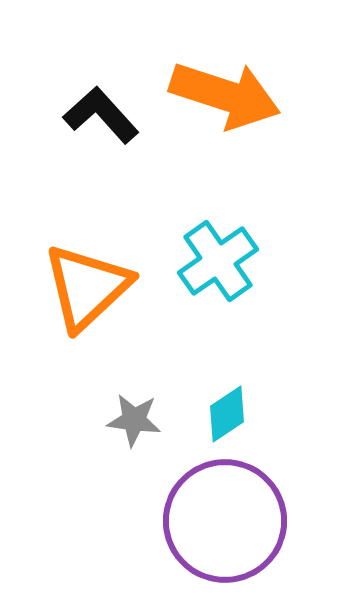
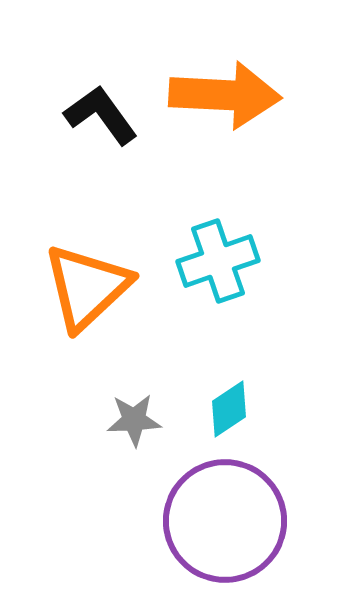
orange arrow: rotated 15 degrees counterclockwise
black L-shape: rotated 6 degrees clockwise
cyan cross: rotated 16 degrees clockwise
cyan diamond: moved 2 px right, 5 px up
gray star: rotated 10 degrees counterclockwise
